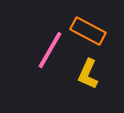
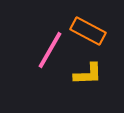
yellow L-shape: rotated 116 degrees counterclockwise
